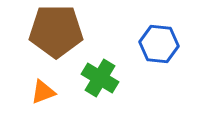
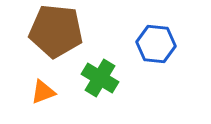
brown pentagon: rotated 6 degrees clockwise
blue hexagon: moved 3 px left
